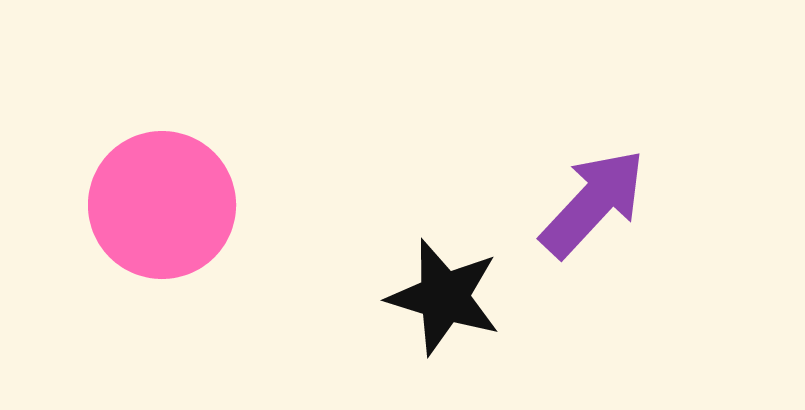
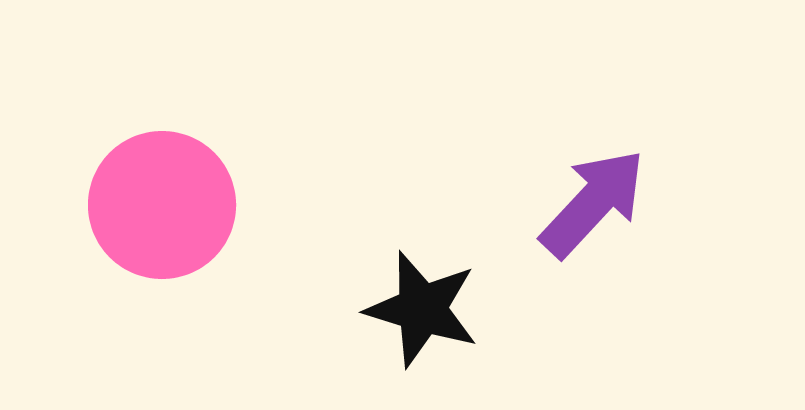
black star: moved 22 px left, 12 px down
